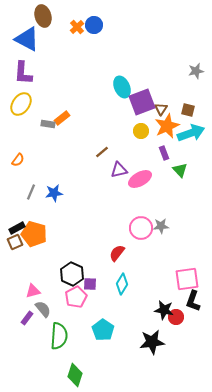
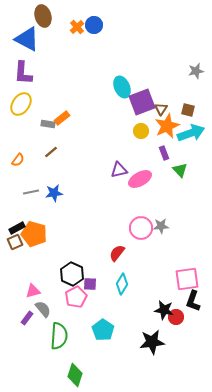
brown line at (102, 152): moved 51 px left
gray line at (31, 192): rotated 56 degrees clockwise
